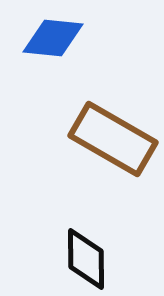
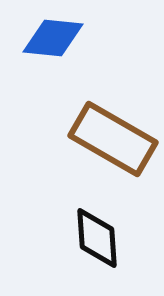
black diamond: moved 11 px right, 21 px up; rotated 4 degrees counterclockwise
